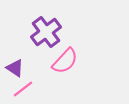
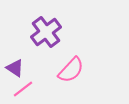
pink semicircle: moved 6 px right, 9 px down
